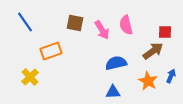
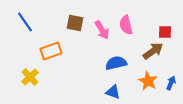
blue arrow: moved 7 px down
blue triangle: rotated 21 degrees clockwise
